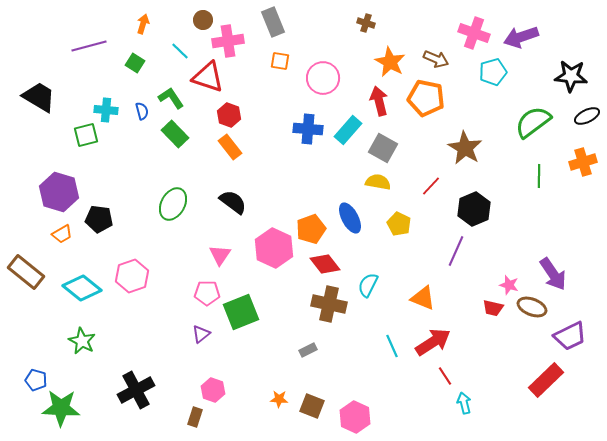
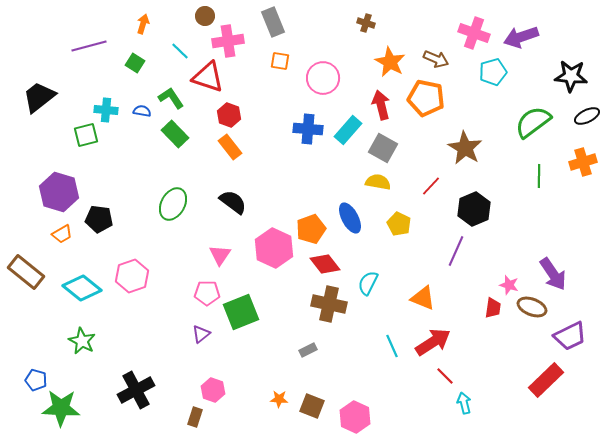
brown circle at (203, 20): moved 2 px right, 4 px up
black trapezoid at (39, 97): rotated 69 degrees counterclockwise
red arrow at (379, 101): moved 2 px right, 4 px down
blue semicircle at (142, 111): rotated 66 degrees counterclockwise
cyan semicircle at (368, 285): moved 2 px up
red trapezoid at (493, 308): rotated 95 degrees counterclockwise
red line at (445, 376): rotated 12 degrees counterclockwise
